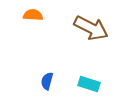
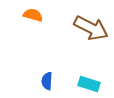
orange semicircle: rotated 12 degrees clockwise
blue semicircle: rotated 12 degrees counterclockwise
